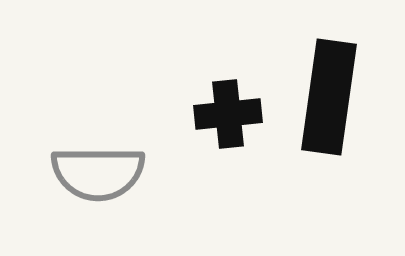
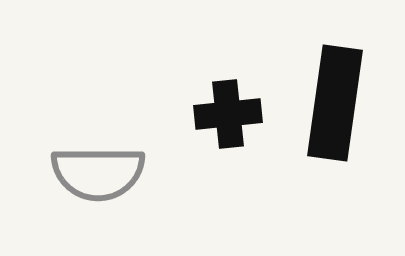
black rectangle: moved 6 px right, 6 px down
